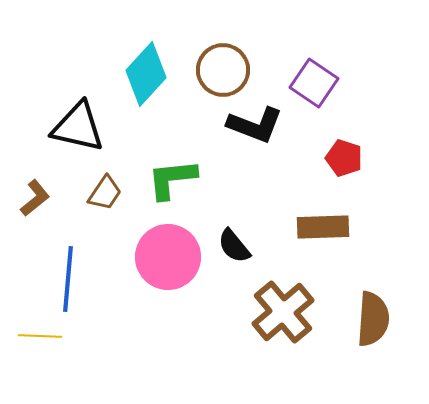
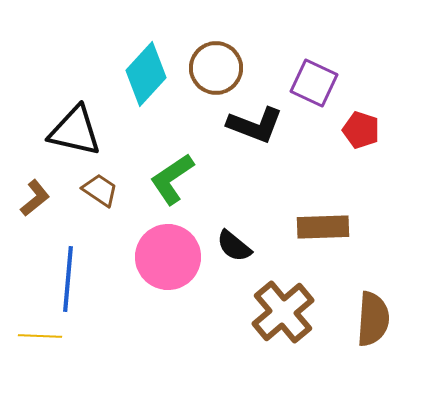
brown circle: moved 7 px left, 2 px up
purple square: rotated 9 degrees counterclockwise
black triangle: moved 3 px left, 4 px down
red pentagon: moved 17 px right, 28 px up
green L-shape: rotated 28 degrees counterclockwise
brown trapezoid: moved 5 px left, 3 px up; rotated 90 degrees counterclockwise
black semicircle: rotated 12 degrees counterclockwise
